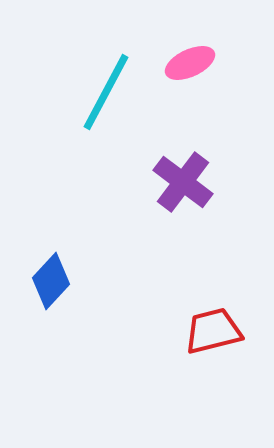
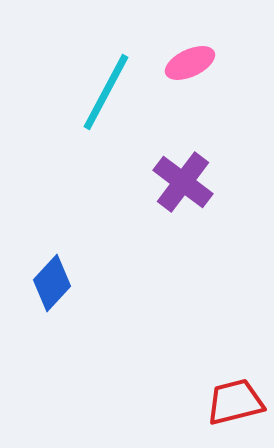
blue diamond: moved 1 px right, 2 px down
red trapezoid: moved 22 px right, 71 px down
